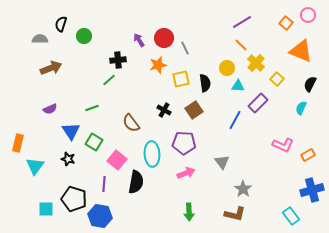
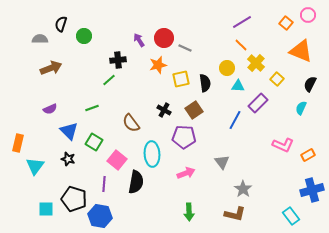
gray line at (185, 48): rotated 40 degrees counterclockwise
blue triangle at (71, 131): moved 2 px left; rotated 12 degrees counterclockwise
purple pentagon at (184, 143): moved 6 px up
